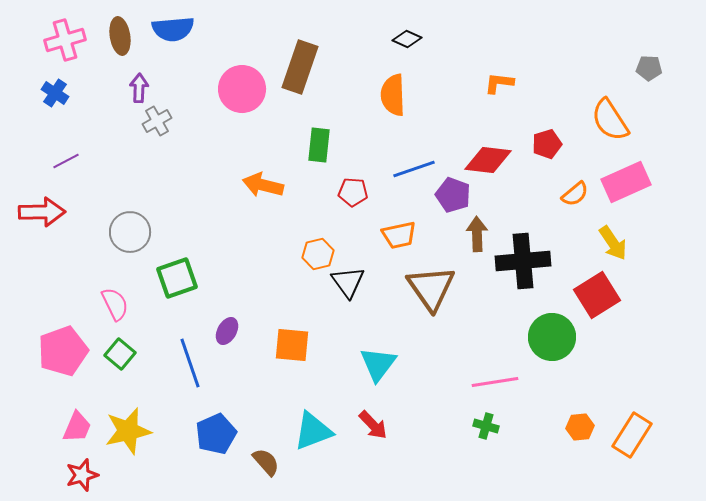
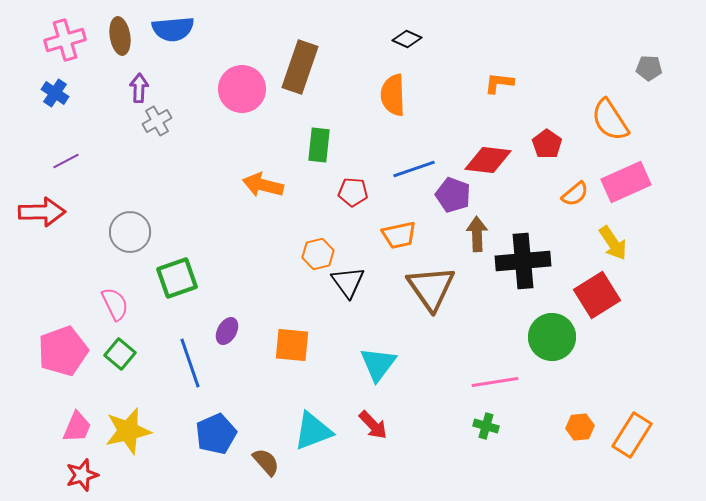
red pentagon at (547, 144): rotated 20 degrees counterclockwise
